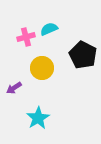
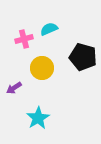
pink cross: moved 2 px left, 2 px down
black pentagon: moved 2 px down; rotated 12 degrees counterclockwise
